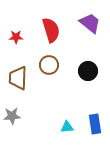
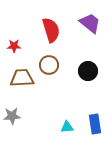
red star: moved 2 px left, 9 px down
brown trapezoid: moved 4 px right; rotated 85 degrees clockwise
